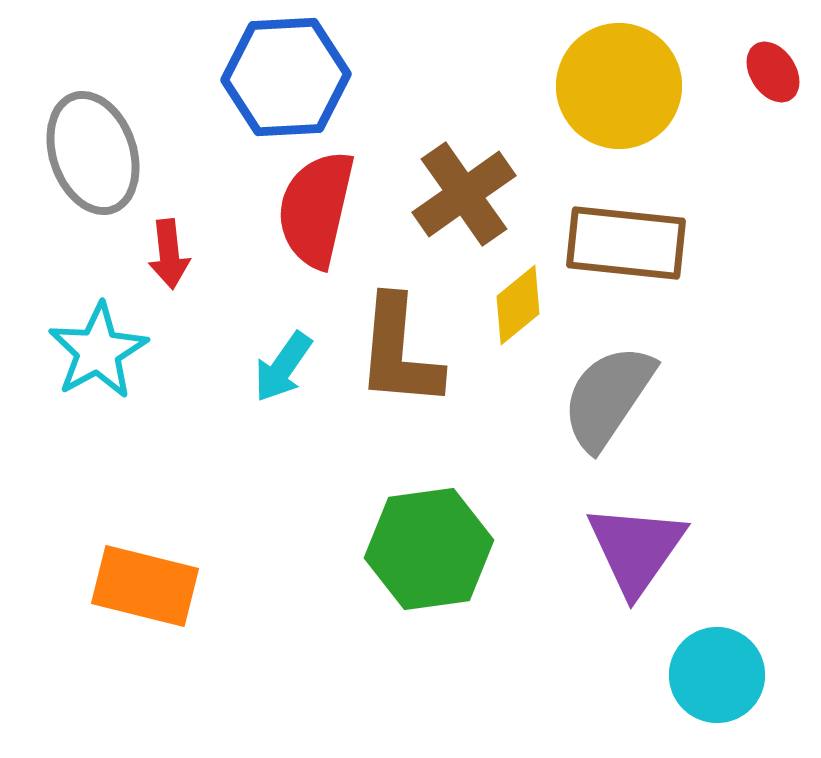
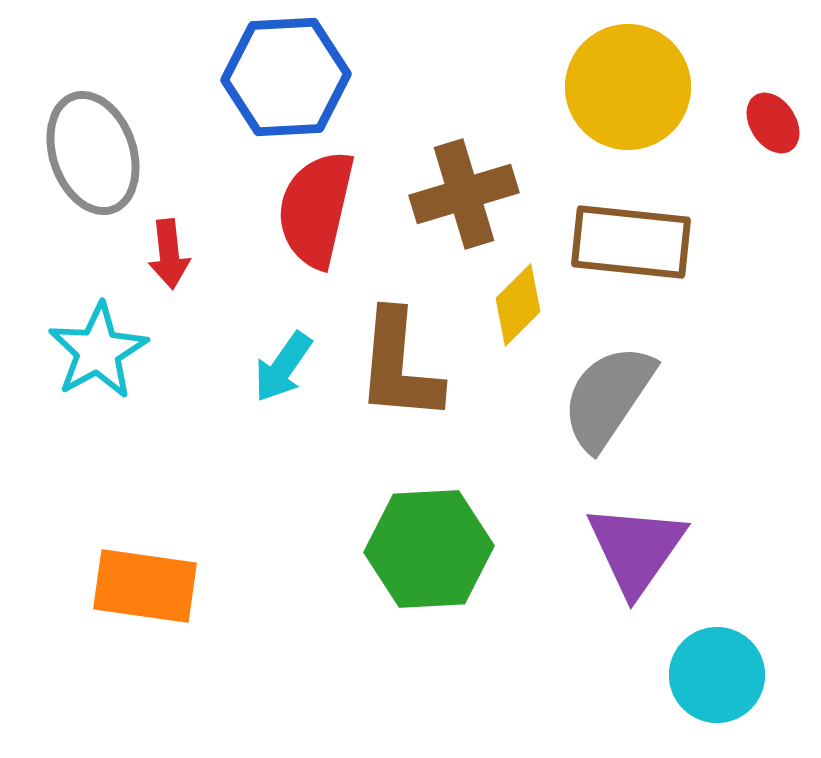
red ellipse: moved 51 px down
yellow circle: moved 9 px right, 1 px down
brown cross: rotated 18 degrees clockwise
brown rectangle: moved 5 px right, 1 px up
yellow diamond: rotated 6 degrees counterclockwise
brown L-shape: moved 14 px down
green hexagon: rotated 5 degrees clockwise
orange rectangle: rotated 6 degrees counterclockwise
